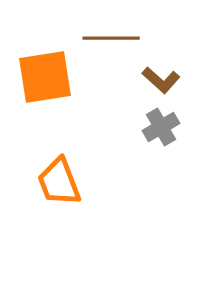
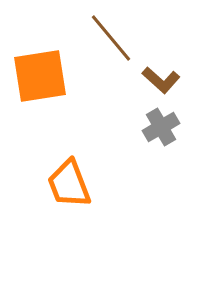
brown line: rotated 50 degrees clockwise
orange square: moved 5 px left, 1 px up
orange trapezoid: moved 10 px right, 2 px down
